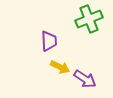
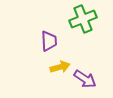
green cross: moved 6 px left
yellow arrow: rotated 42 degrees counterclockwise
